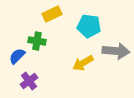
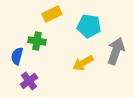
gray arrow: rotated 76 degrees counterclockwise
blue semicircle: rotated 30 degrees counterclockwise
